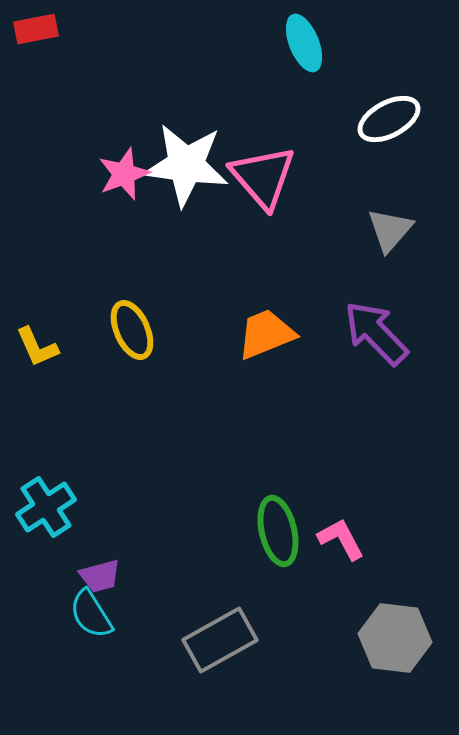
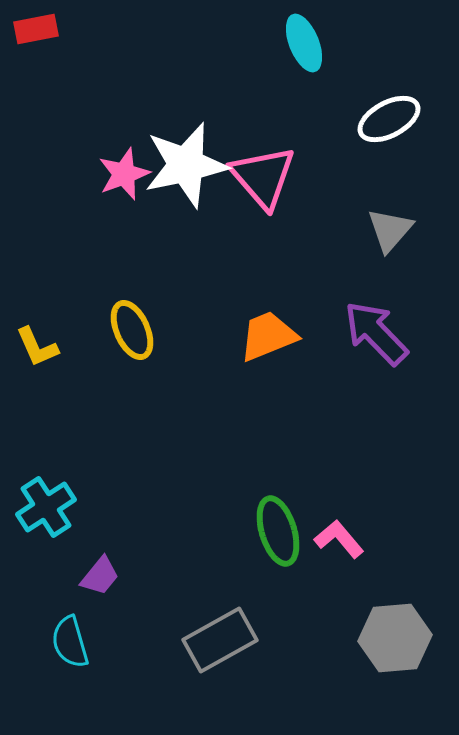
white star: rotated 20 degrees counterclockwise
orange trapezoid: moved 2 px right, 2 px down
green ellipse: rotated 4 degrees counterclockwise
pink L-shape: moved 2 px left; rotated 12 degrees counterclockwise
purple trapezoid: rotated 36 degrees counterclockwise
cyan semicircle: moved 21 px left, 28 px down; rotated 16 degrees clockwise
gray hexagon: rotated 12 degrees counterclockwise
